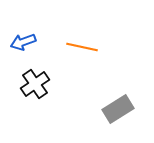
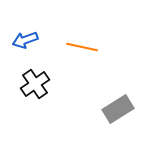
blue arrow: moved 2 px right, 2 px up
